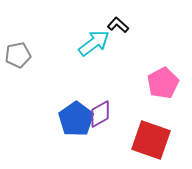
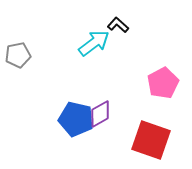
blue pentagon: rotated 24 degrees counterclockwise
